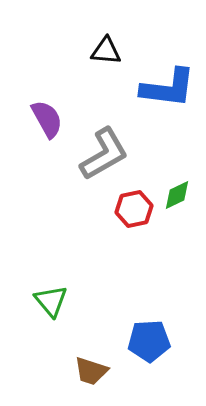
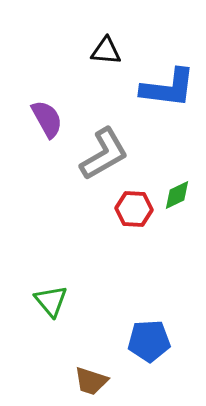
red hexagon: rotated 15 degrees clockwise
brown trapezoid: moved 10 px down
